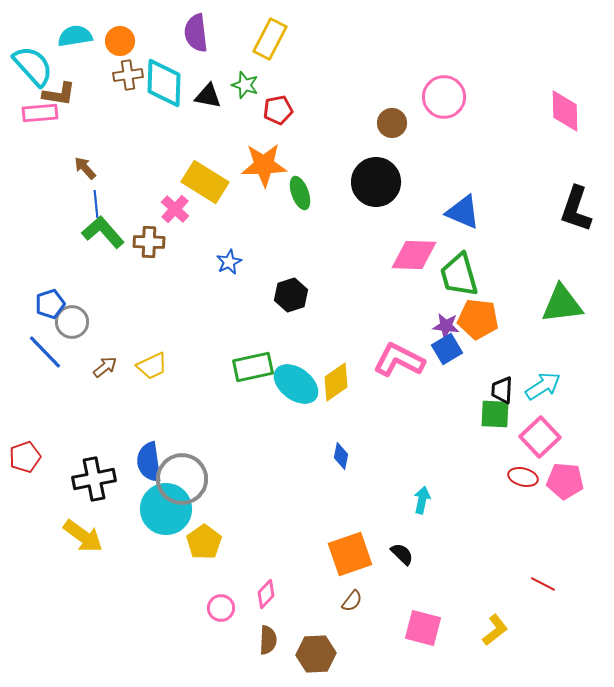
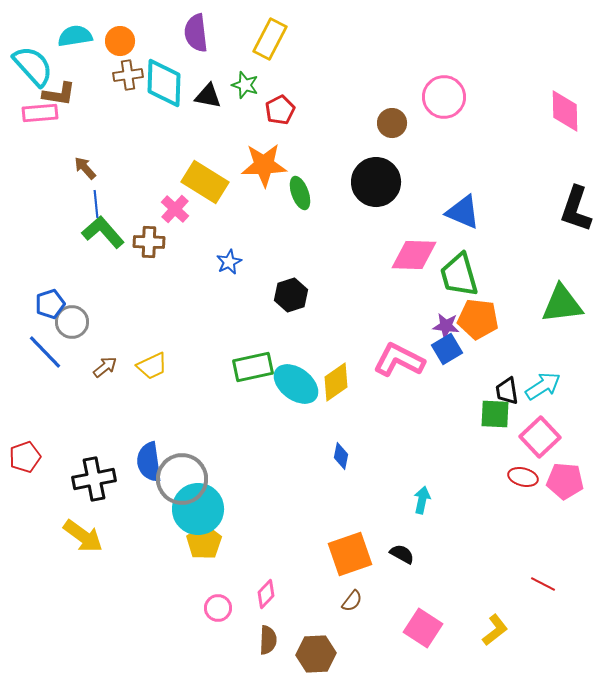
red pentagon at (278, 110): moved 2 px right; rotated 16 degrees counterclockwise
black trapezoid at (502, 390): moved 5 px right, 1 px down; rotated 12 degrees counterclockwise
cyan circle at (166, 509): moved 32 px right
black semicircle at (402, 554): rotated 15 degrees counterclockwise
pink circle at (221, 608): moved 3 px left
pink square at (423, 628): rotated 18 degrees clockwise
